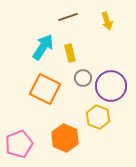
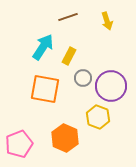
yellow rectangle: moved 1 px left, 3 px down; rotated 42 degrees clockwise
orange square: rotated 16 degrees counterclockwise
